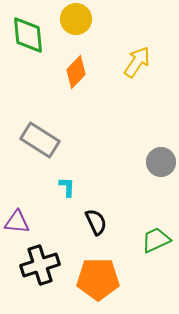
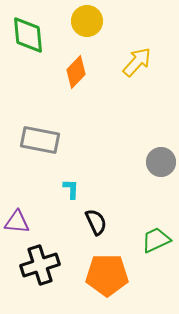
yellow circle: moved 11 px right, 2 px down
yellow arrow: rotated 8 degrees clockwise
gray rectangle: rotated 21 degrees counterclockwise
cyan L-shape: moved 4 px right, 2 px down
orange pentagon: moved 9 px right, 4 px up
